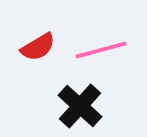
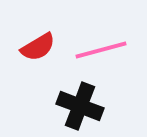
black cross: rotated 21 degrees counterclockwise
